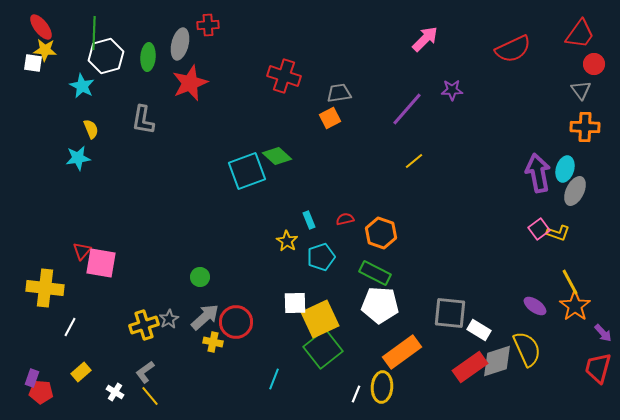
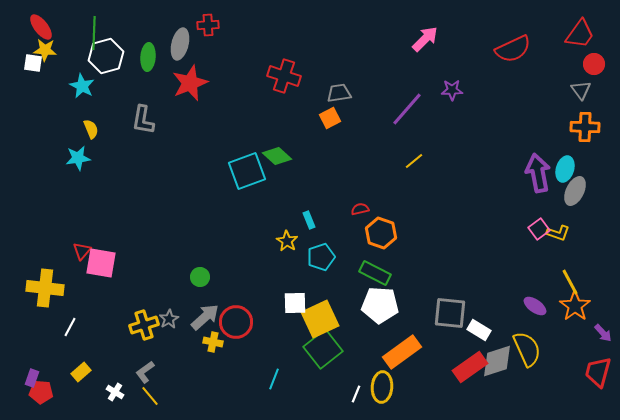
red semicircle at (345, 219): moved 15 px right, 10 px up
red trapezoid at (598, 368): moved 4 px down
